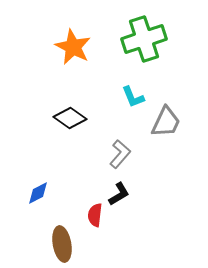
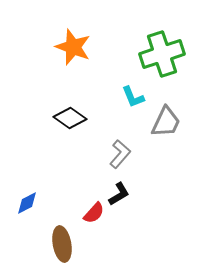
green cross: moved 18 px right, 15 px down
orange star: rotated 6 degrees counterclockwise
blue diamond: moved 11 px left, 10 px down
red semicircle: moved 1 px left, 2 px up; rotated 145 degrees counterclockwise
